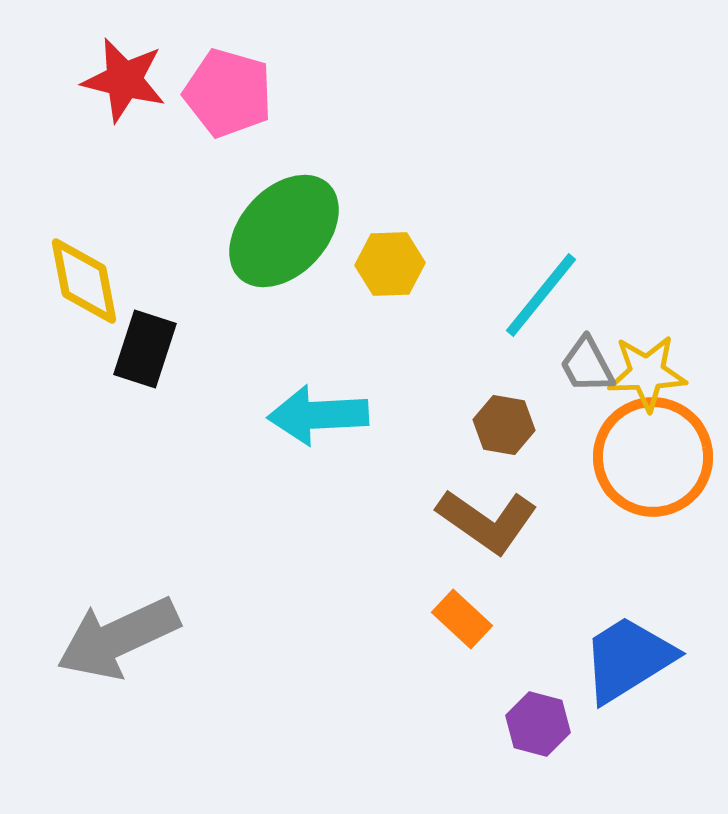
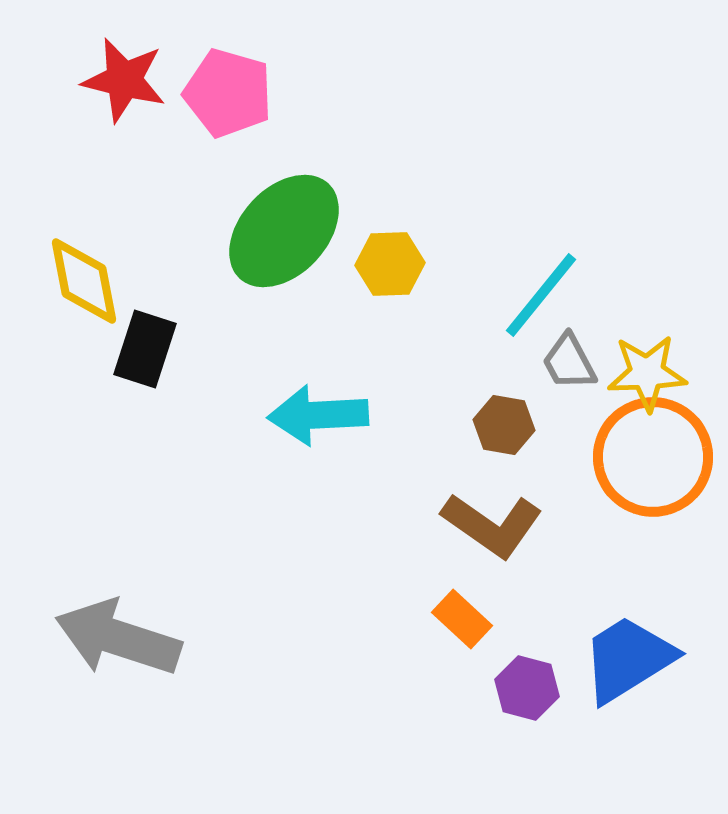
gray trapezoid: moved 18 px left, 3 px up
brown L-shape: moved 5 px right, 4 px down
gray arrow: rotated 43 degrees clockwise
purple hexagon: moved 11 px left, 36 px up
